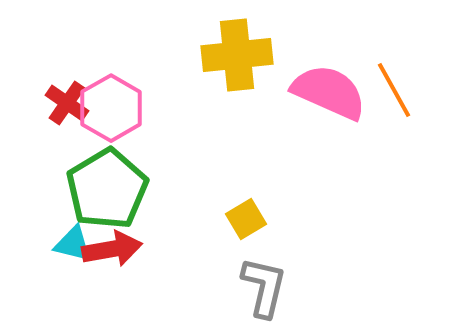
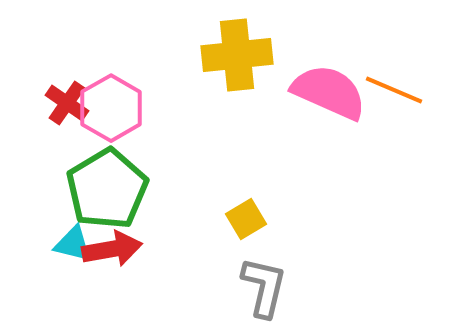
orange line: rotated 38 degrees counterclockwise
